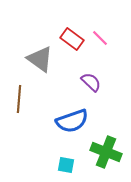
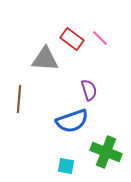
gray triangle: moved 5 px right; rotated 32 degrees counterclockwise
purple semicircle: moved 2 px left, 8 px down; rotated 30 degrees clockwise
cyan square: moved 1 px down
